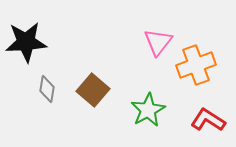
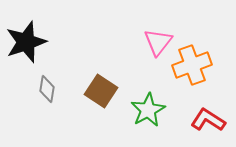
black star: rotated 15 degrees counterclockwise
orange cross: moved 4 px left
brown square: moved 8 px right, 1 px down; rotated 8 degrees counterclockwise
